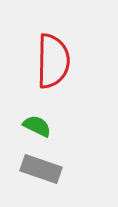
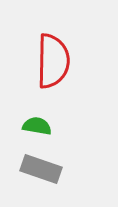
green semicircle: rotated 16 degrees counterclockwise
